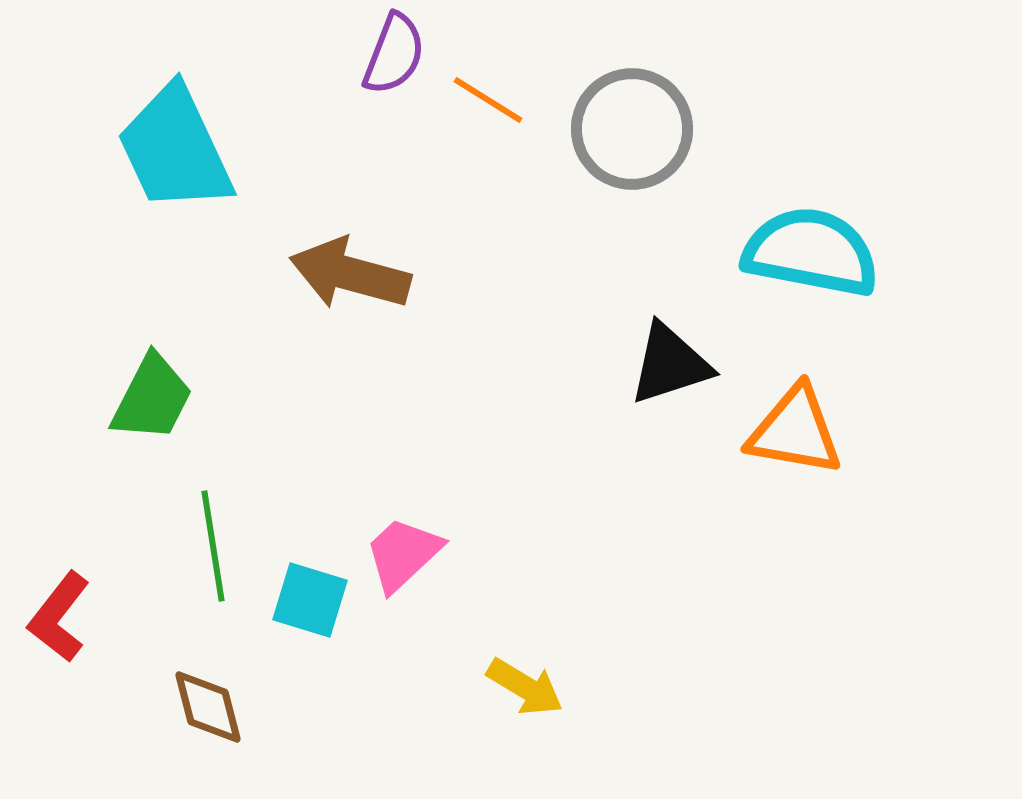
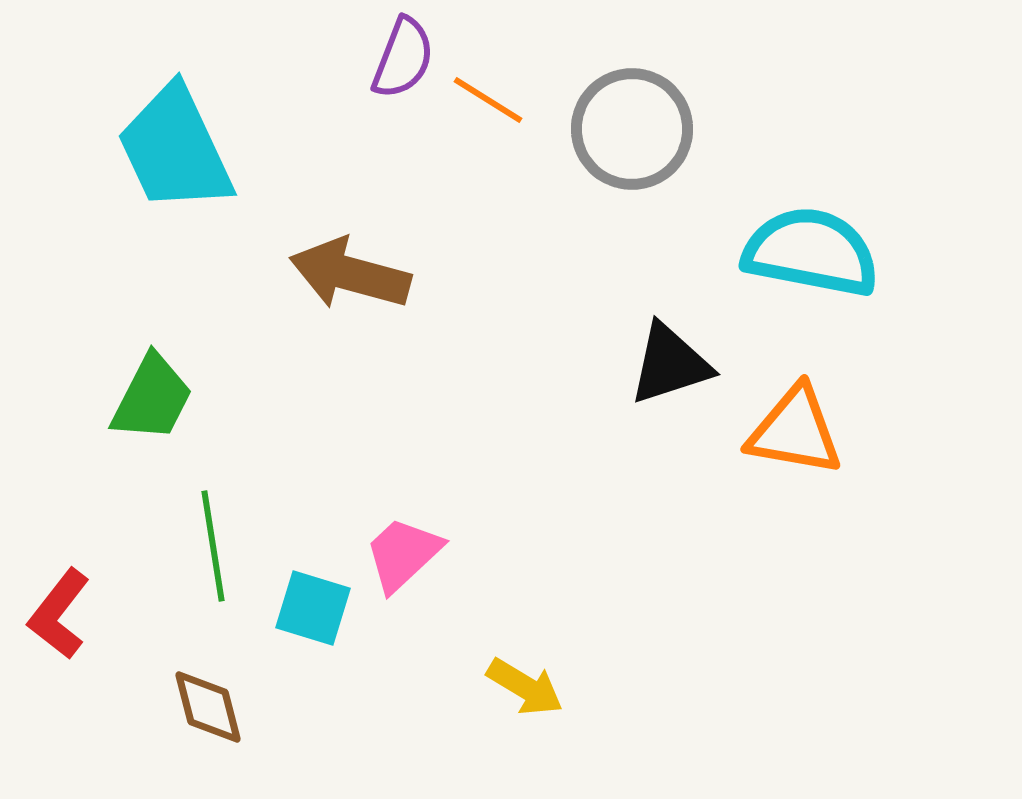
purple semicircle: moved 9 px right, 4 px down
cyan square: moved 3 px right, 8 px down
red L-shape: moved 3 px up
